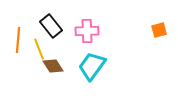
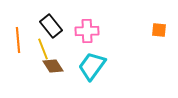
orange square: rotated 21 degrees clockwise
orange line: rotated 10 degrees counterclockwise
yellow line: moved 4 px right
